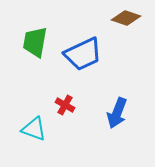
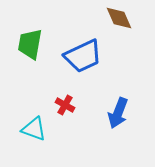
brown diamond: moved 7 px left; rotated 48 degrees clockwise
green trapezoid: moved 5 px left, 2 px down
blue trapezoid: moved 2 px down
blue arrow: moved 1 px right
